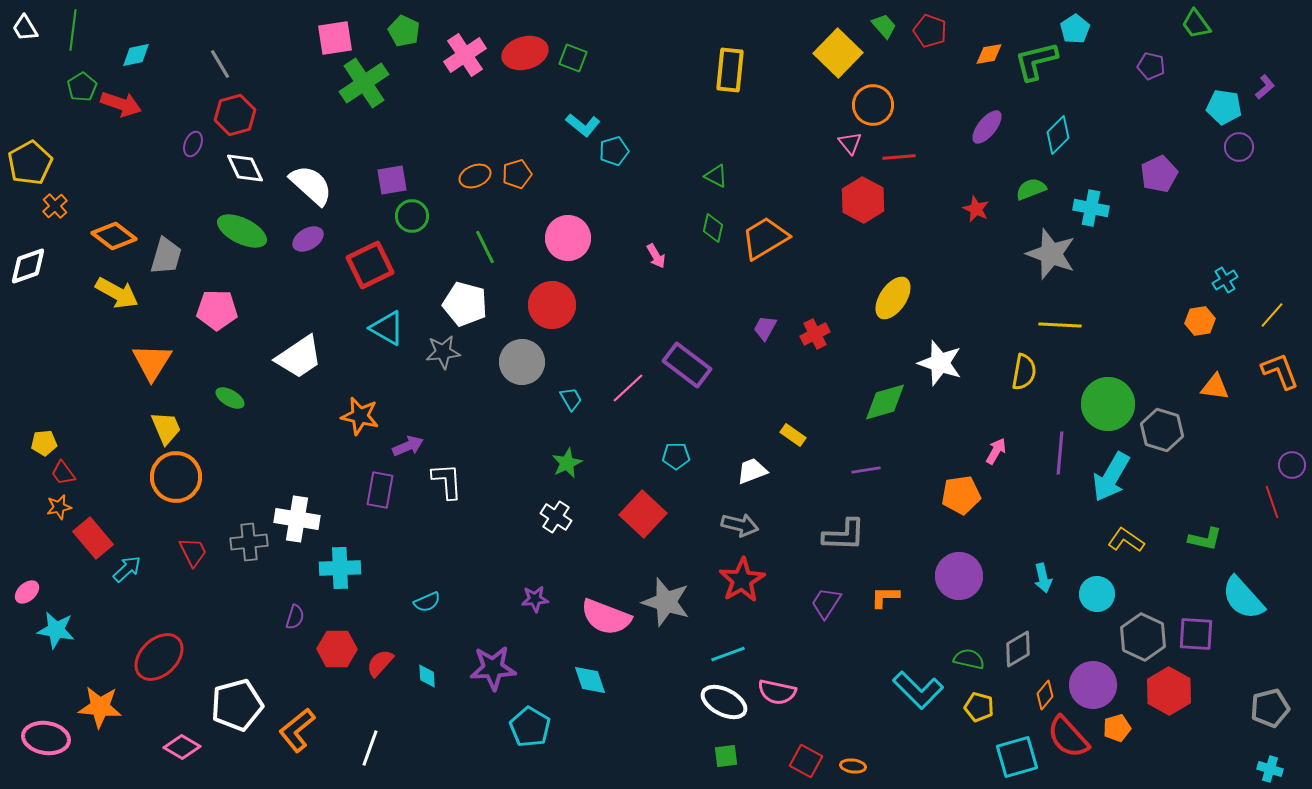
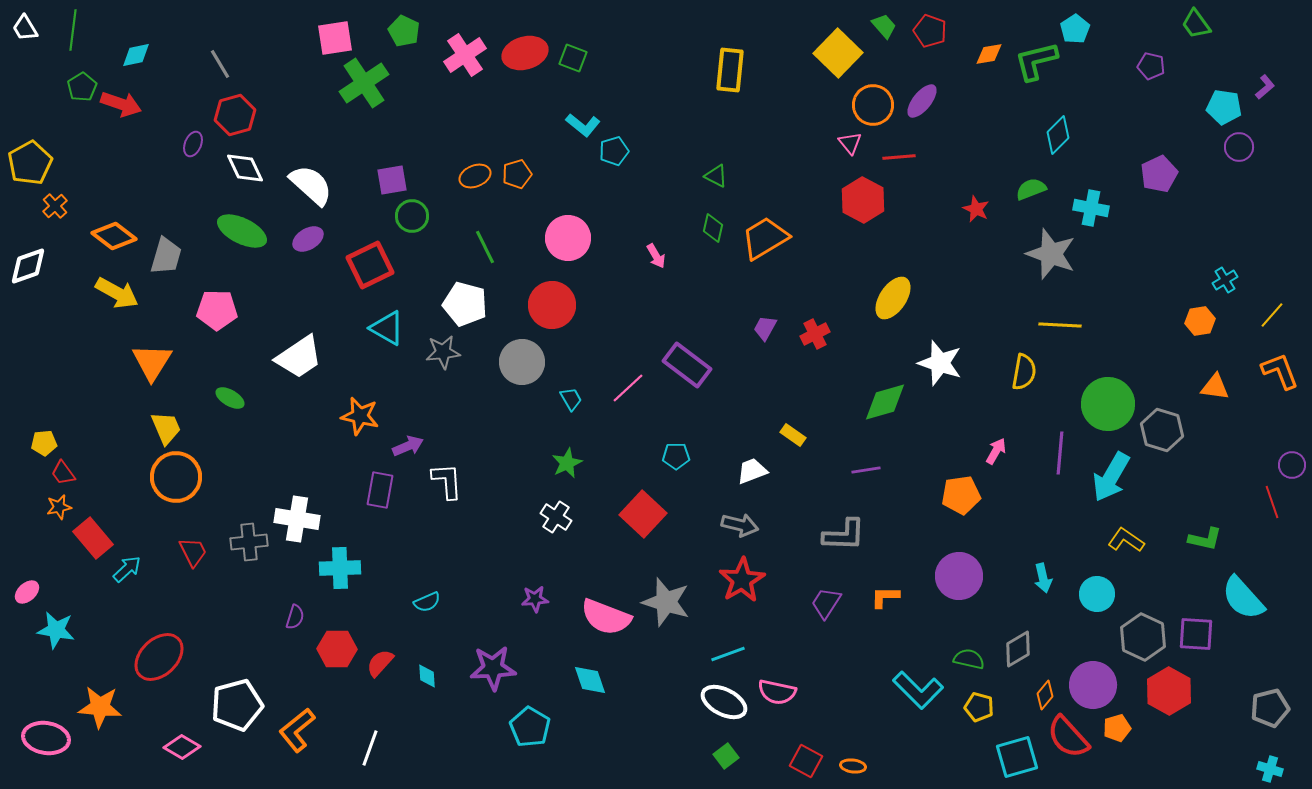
purple ellipse at (987, 127): moved 65 px left, 26 px up
green square at (726, 756): rotated 30 degrees counterclockwise
